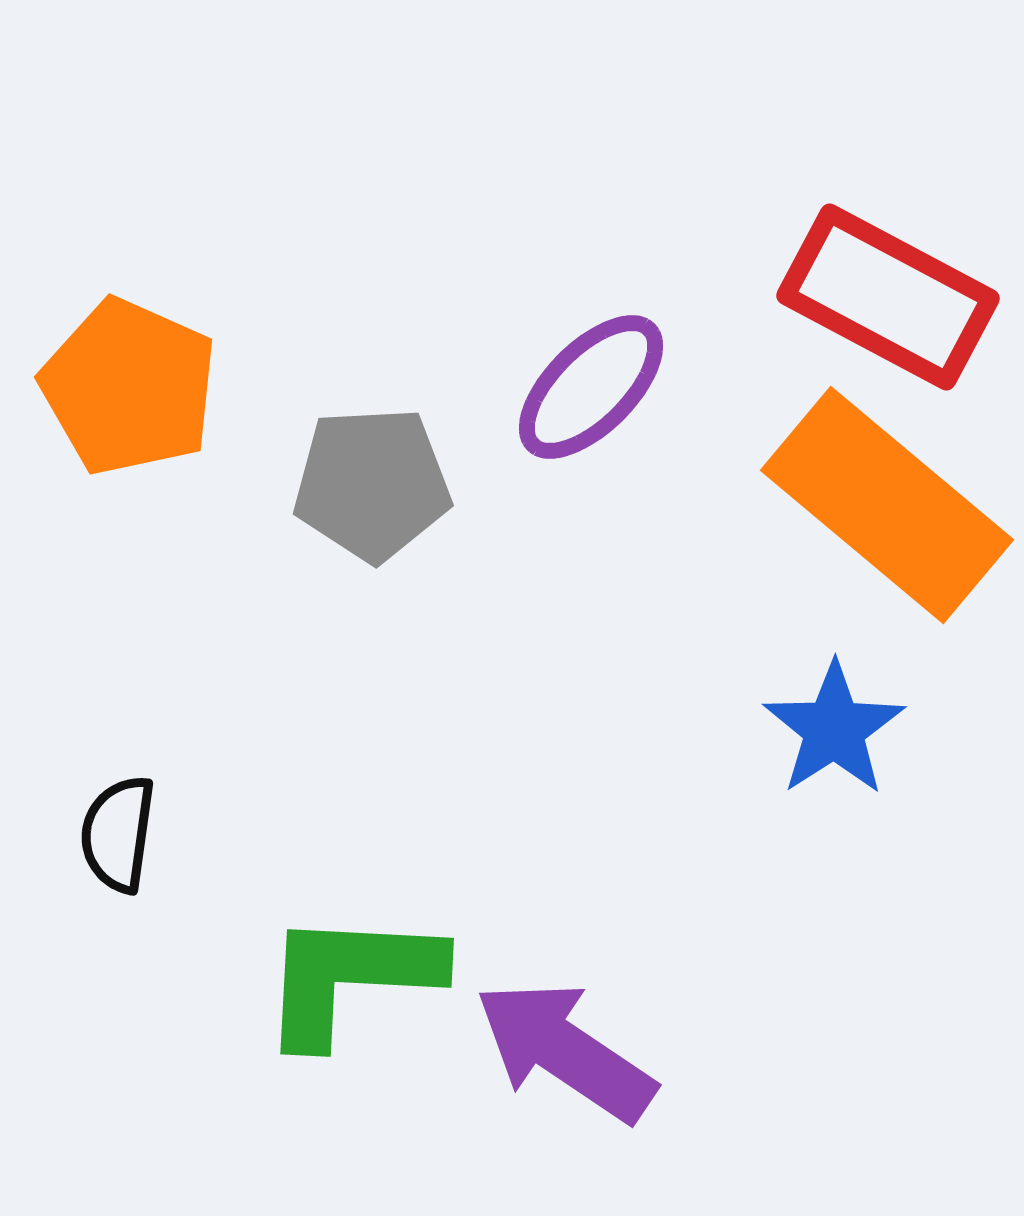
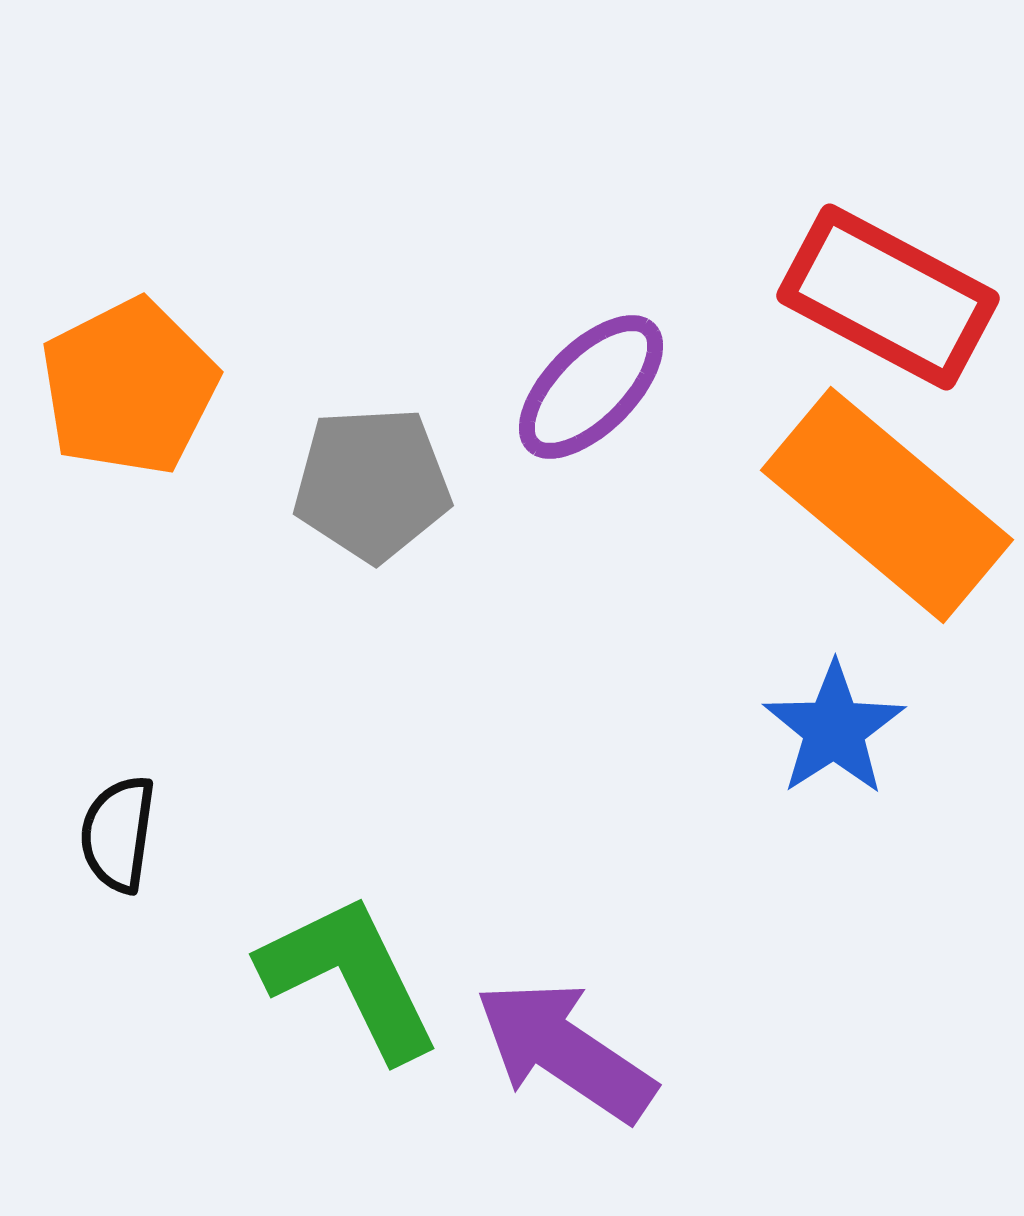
orange pentagon: rotated 21 degrees clockwise
green L-shape: rotated 61 degrees clockwise
